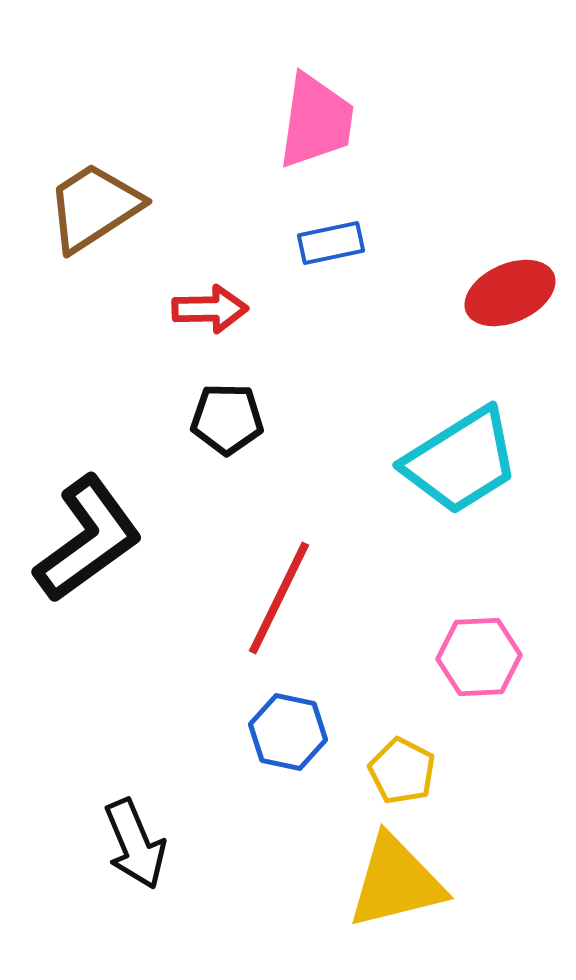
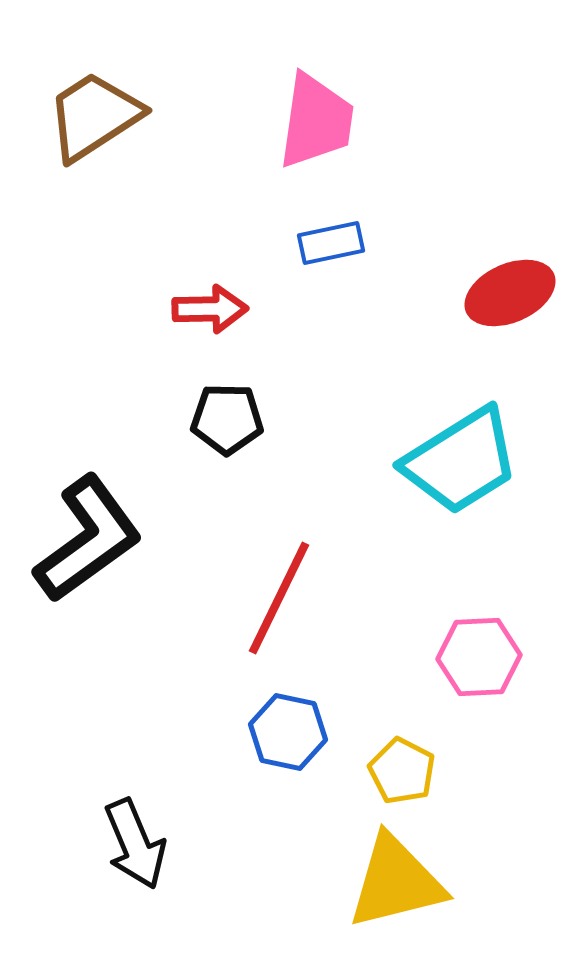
brown trapezoid: moved 91 px up
